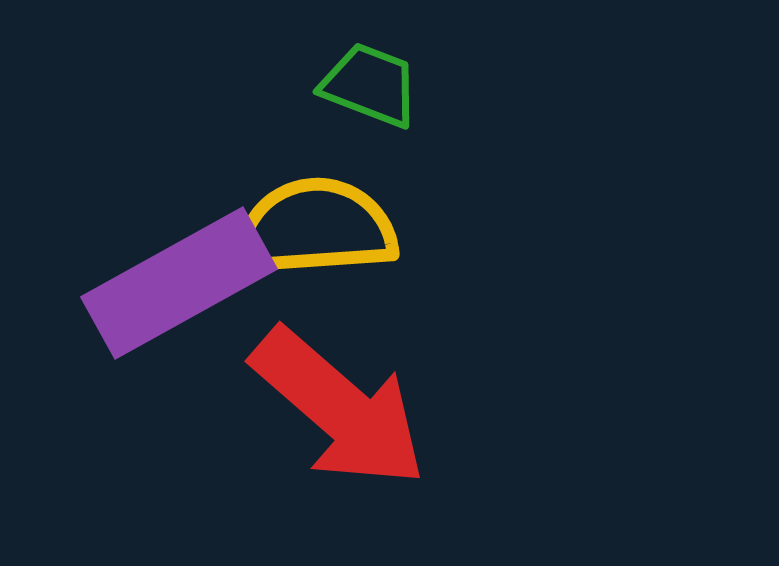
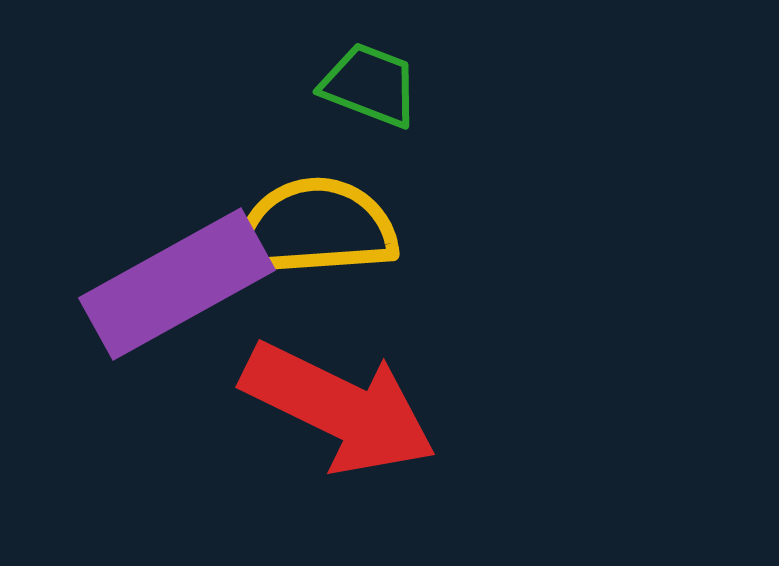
purple rectangle: moved 2 px left, 1 px down
red arrow: rotated 15 degrees counterclockwise
